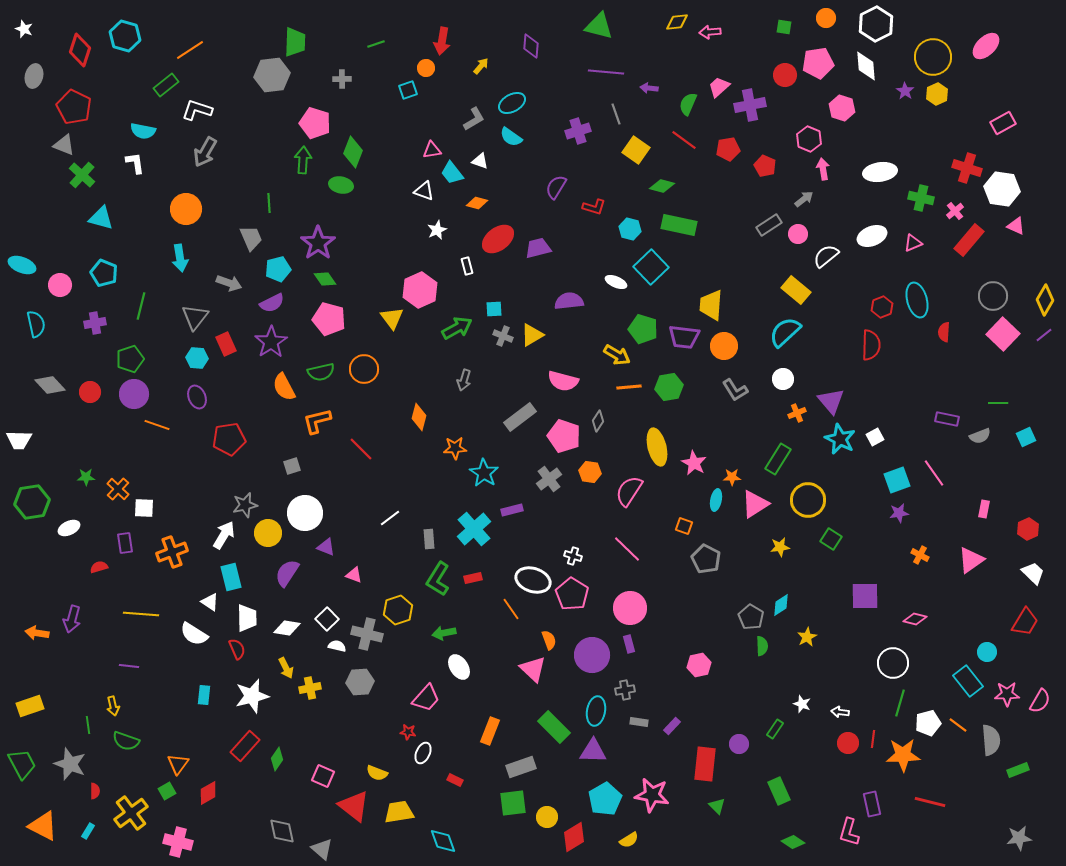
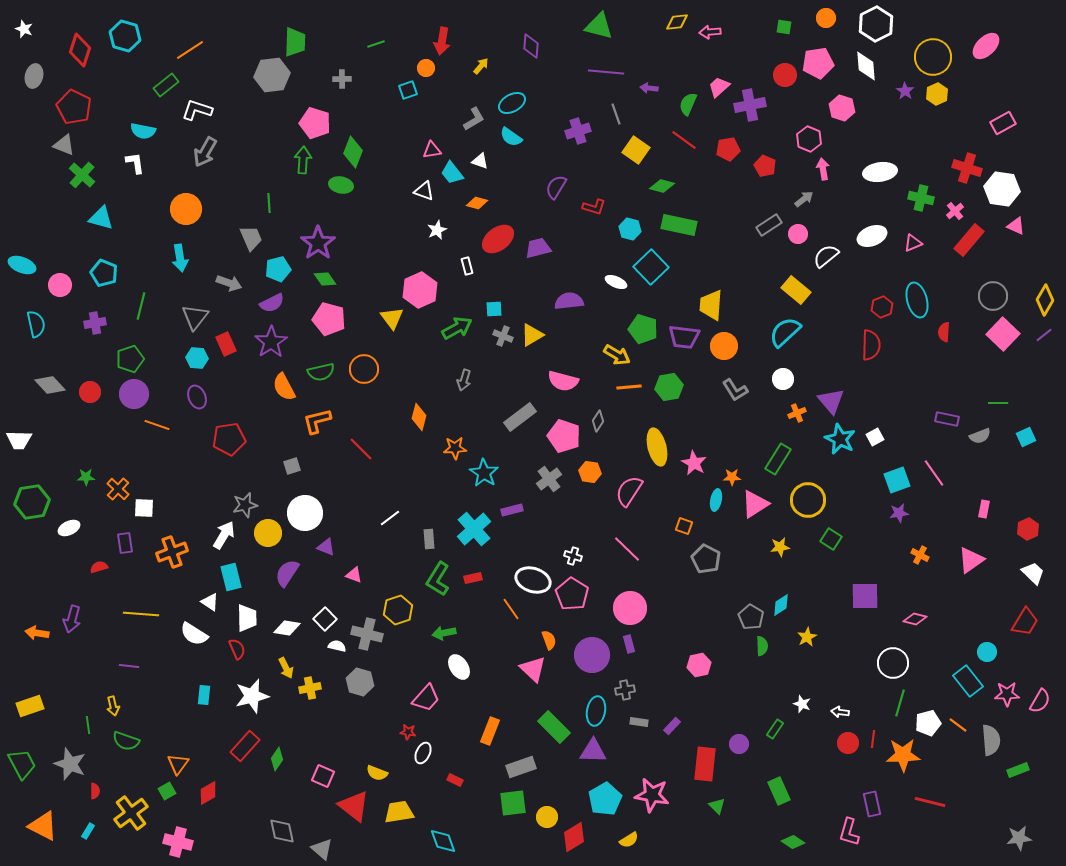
white square at (327, 619): moved 2 px left
gray hexagon at (360, 682): rotated 20 degrees clockwise
